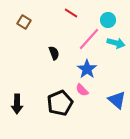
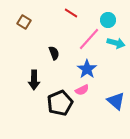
pink semicircle: rotated 72 degrees counterclockwise
blue triangle: moved 1 px left, 1 px down
black arrow: moved 17 px right, 24 px up
